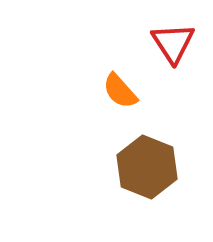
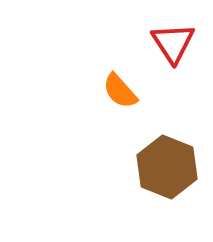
brown hexagon: moved 20 px right
